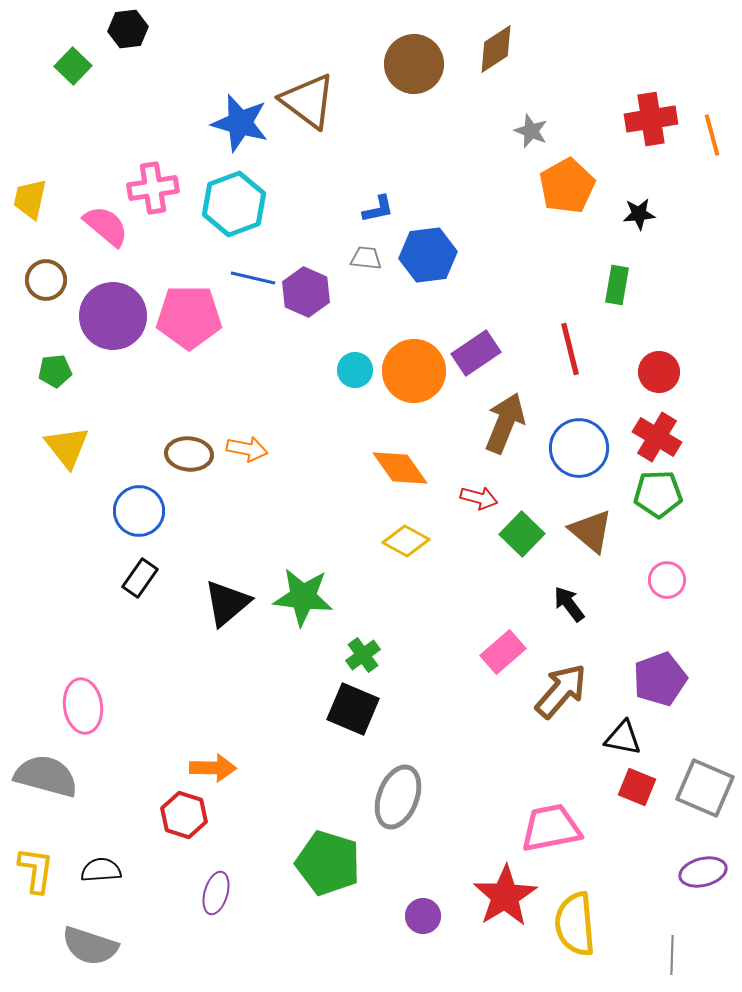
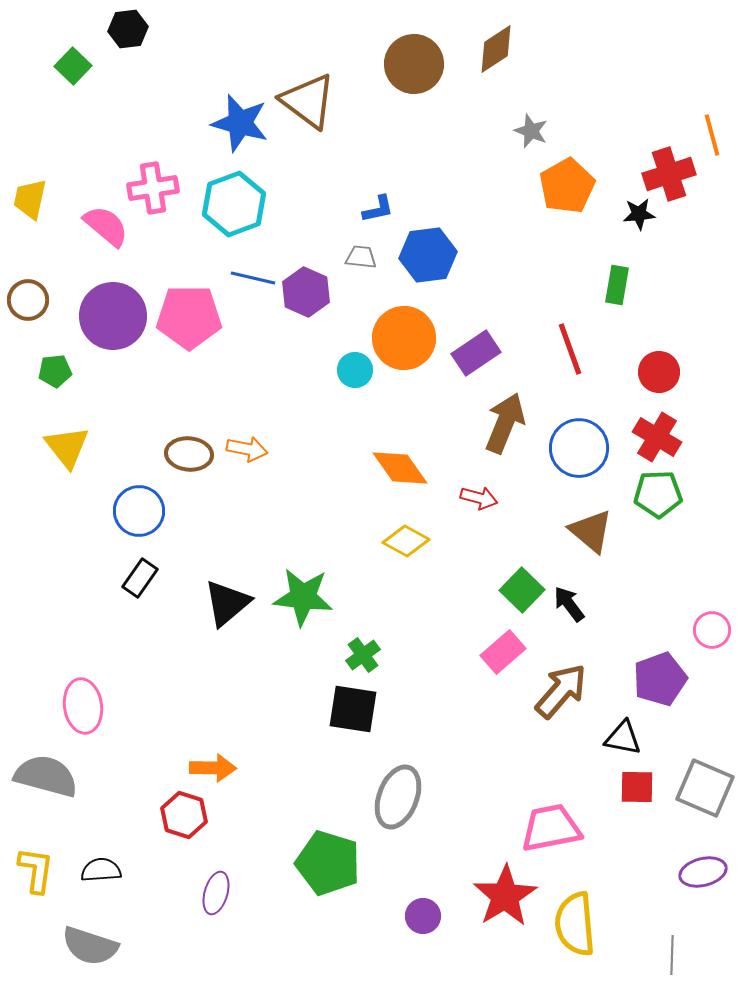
red cross at (651, 119): moved 18 px right, 55 px down; rotated 9 degrees counterclockwise
gray trapezoid at (366, 258): moved 5 px left, 1 px up
brown circle at (46, 280): moved 18 px left, 20 px down
red line at (570, 349): rotated 6 degrees counterclockwise
orange circle at (414, 371): moved 10 px left, 33 px up
green square at (522, 534): moved 56 px down
pink circle at (667, 580): moved 45 px right, 50 px down
black square at (353, 709): rotated 14 degrees counterclockwise
red square at (637, 787): rotated 21 degrees counterclockwise
